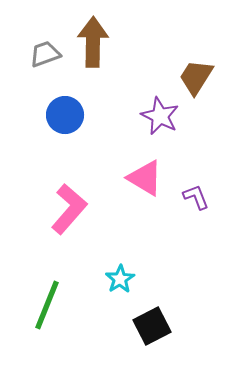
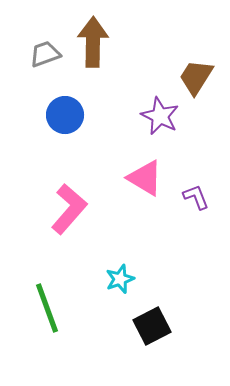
cyan star: rotated 12 degrees clockwise
green line: moved 3 px down; rotated 42 degrees counterclockwise
